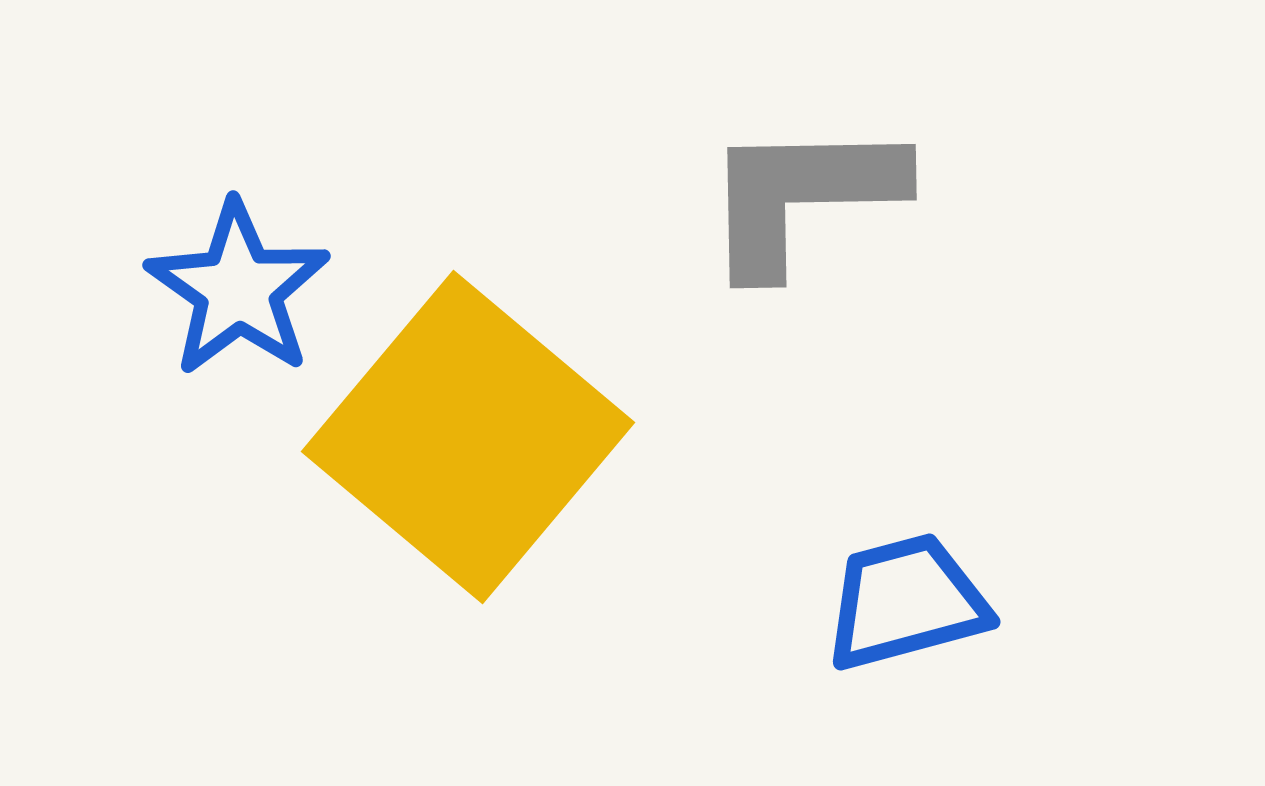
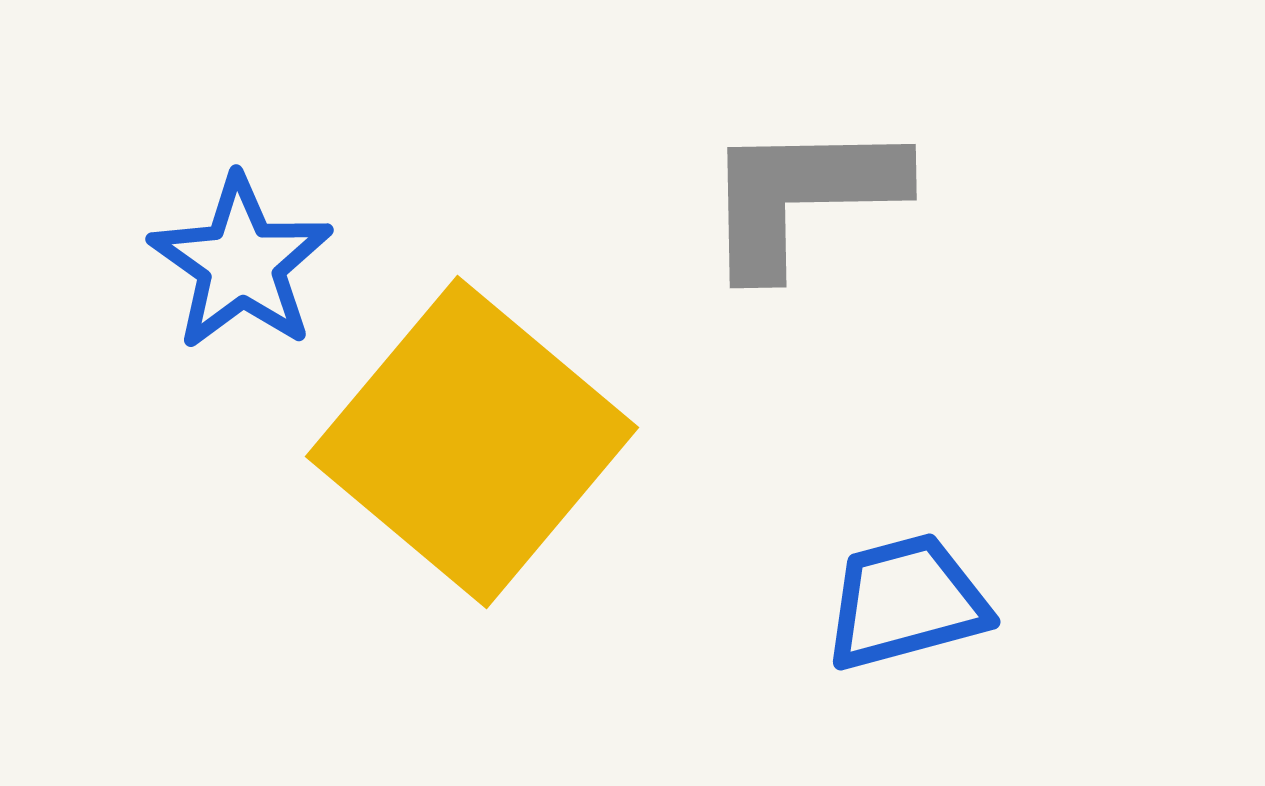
blue star: moved 3 px right, 26 px up
yellow square: moved 4 px right, 5 px down
